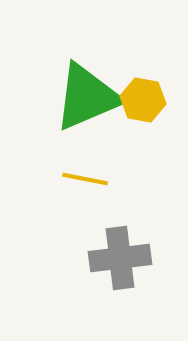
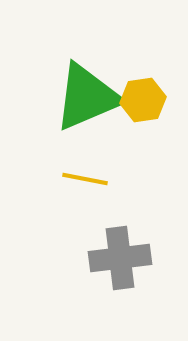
yellow hexagon: rotated 18 degrees counterclockwise
